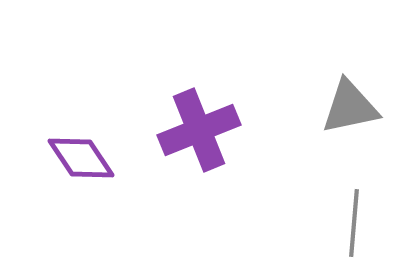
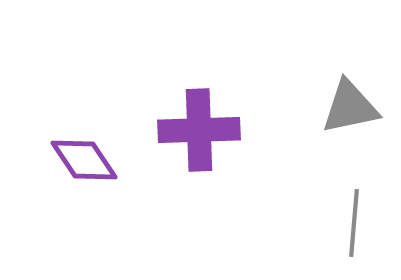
purple cross: rotated 20 degrees clockwise
purple diamond: moved 3 px right, 2 px down
